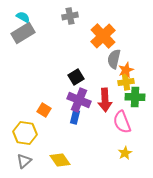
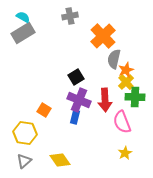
yellow cross: rotated 35 degrees counterclockwise
